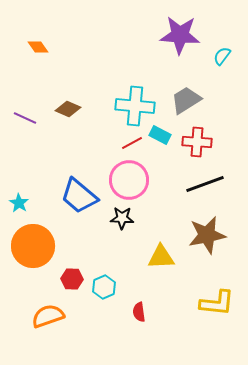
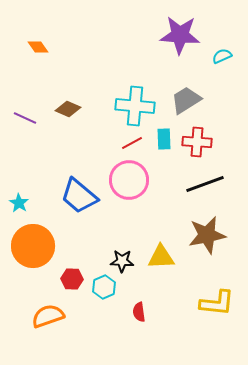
cyan semicircle: rotated 30 degrees clockwise
cyan rectangle: moved 4 px right, 4 px down; rotated 60 degrees clockwise
black star: moved 43 px down
